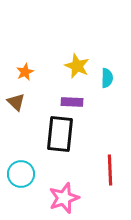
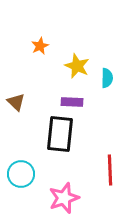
orange star: moved 15 px right, 26 px up
